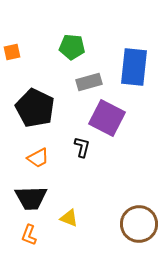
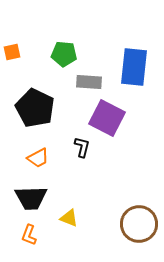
green pentagon: moved 8 px left, 7 px down
gray rectangle: rotated 20 degrees clockwise
